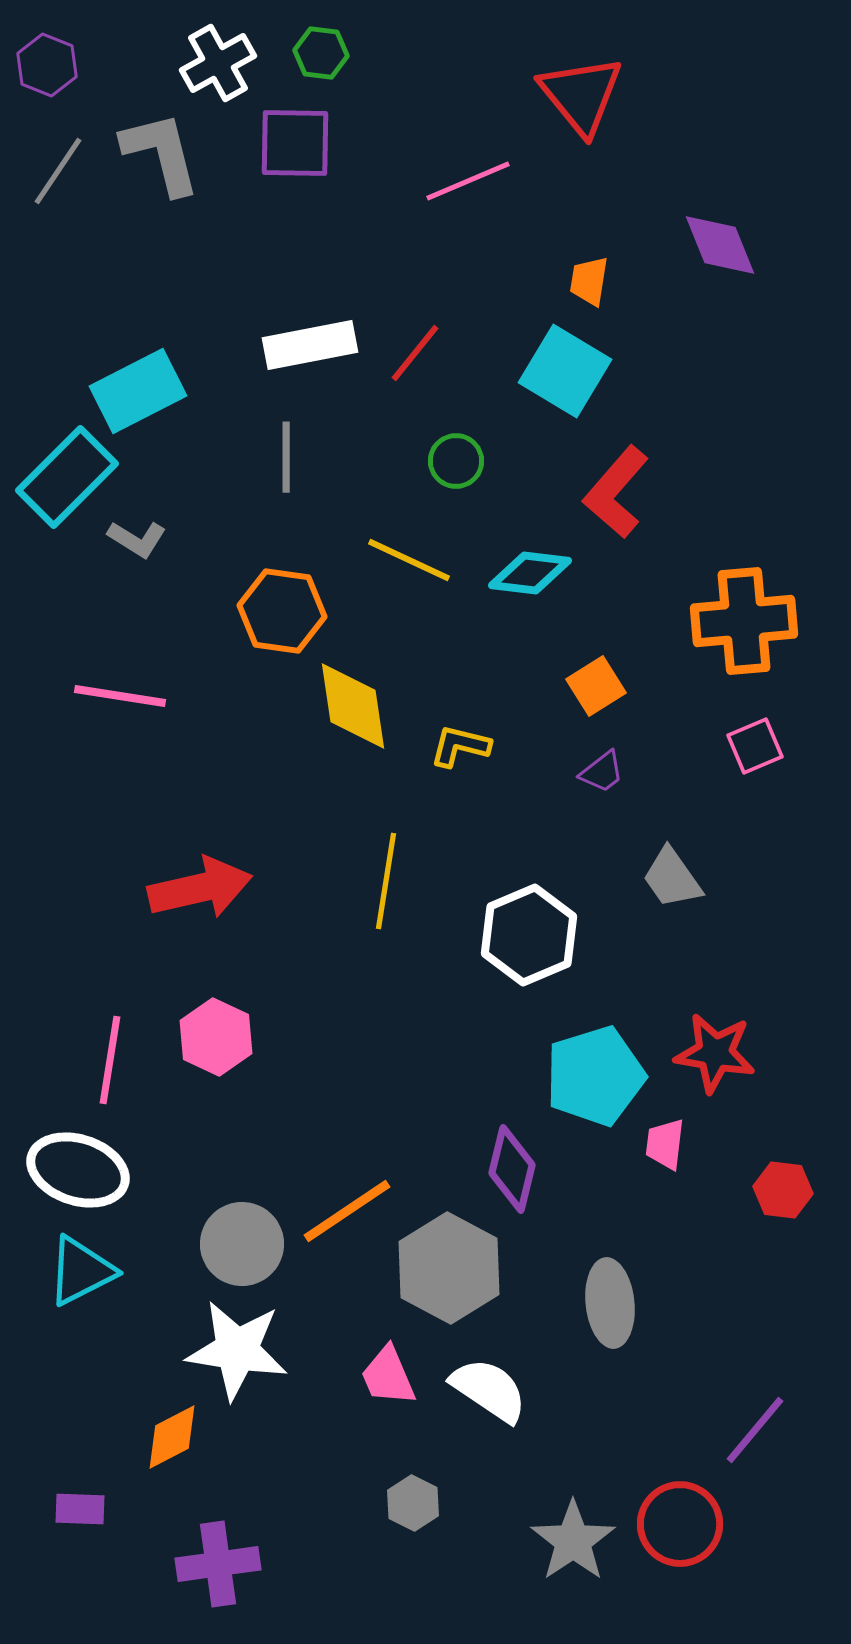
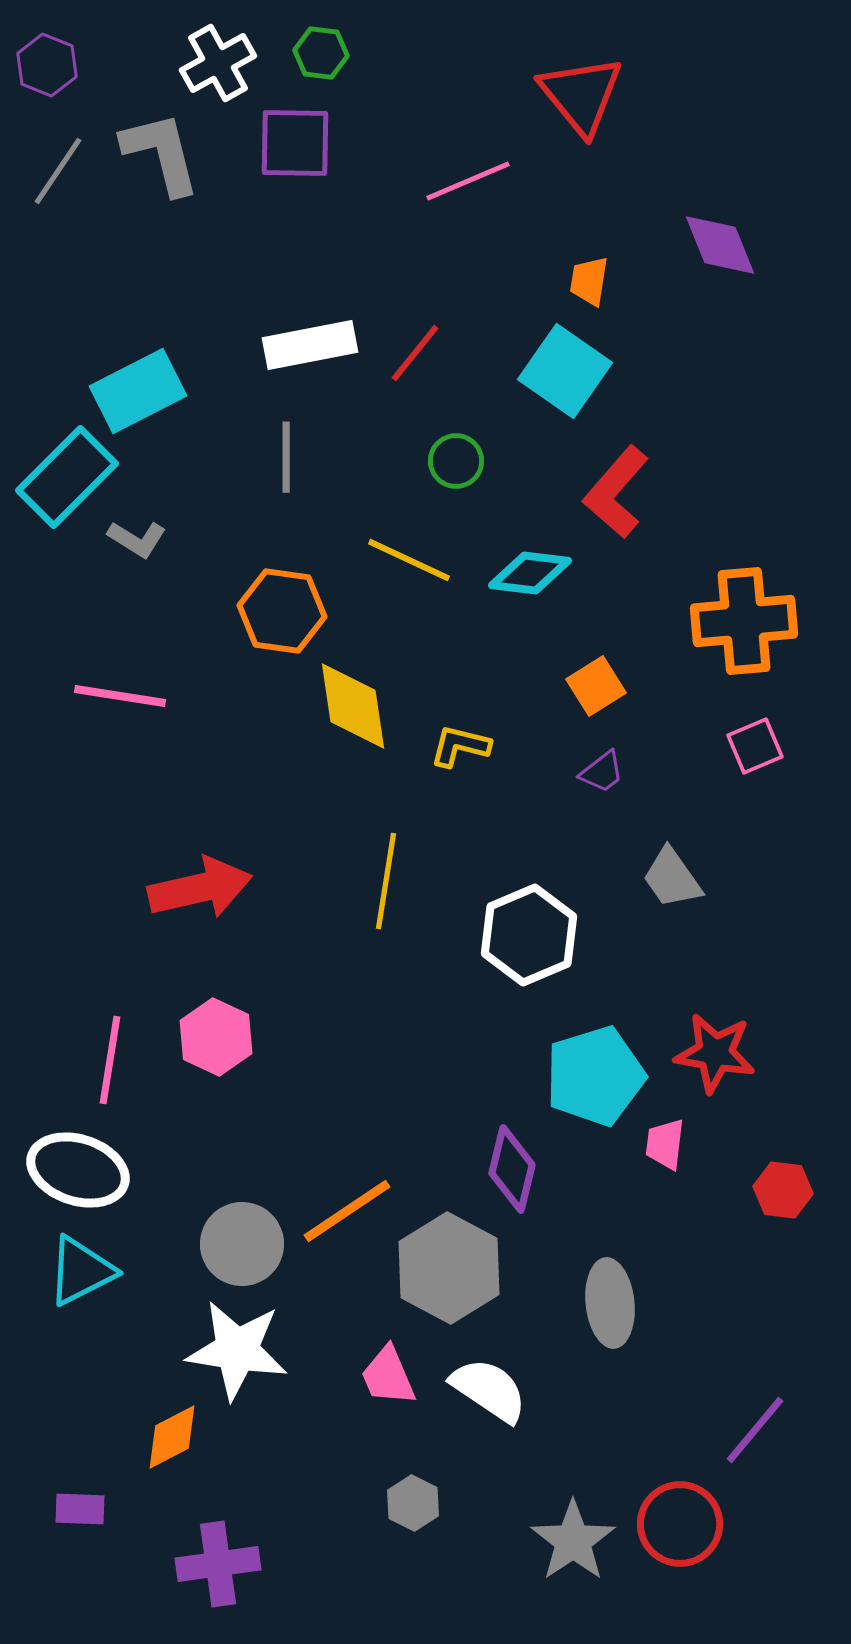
cyan square at (565, 371): rotated 4 degrees clockwise
